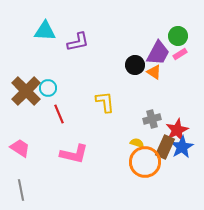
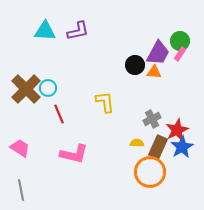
green circle: moved 2 px right, 5 px down
purple L-shape: moved 11 px up
pink rectangle: rotated 24 degrees counterclockwise
orange triangle: rotated 28 degrees counterclockwise
brown cross: moved 2 px up
gray cross: rotated 12 degrees counterclockwise
yellow semicircle: rotated 16 degrees counterclockwise
brown rectangle: moved 7 px left
orange circle: moved 5 px right, 10 px down
